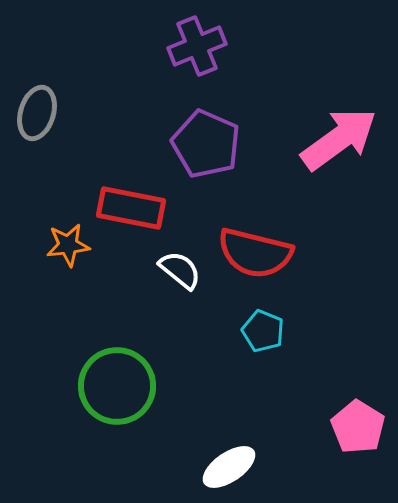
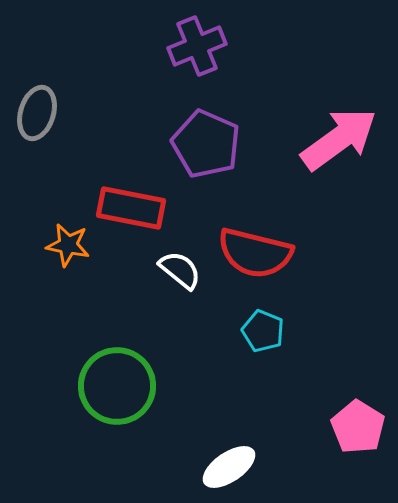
orange star: rotated 18 degrees clockwise
